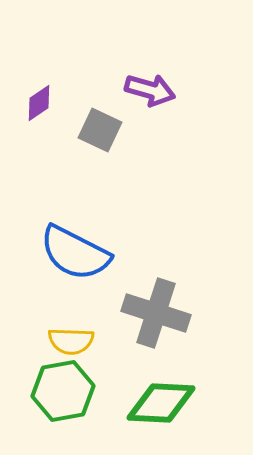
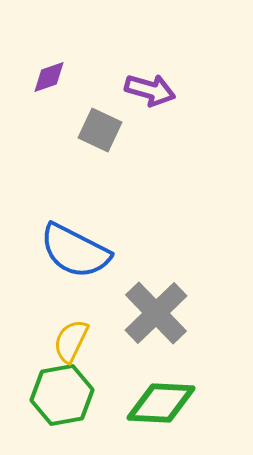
purple diamond: moved 10 px right, 26 px up; rotated 15 degrees clockwise
blue semicircle: moved 2 px up
gray cross: rotated 28 degrees clockwise
yellow semicircle: rotated 114 degrees clockwise
green hexagon: moved 1 px left, 4 px down
